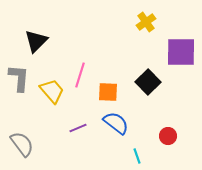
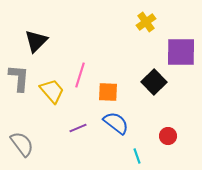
black square: moved 6 px right
